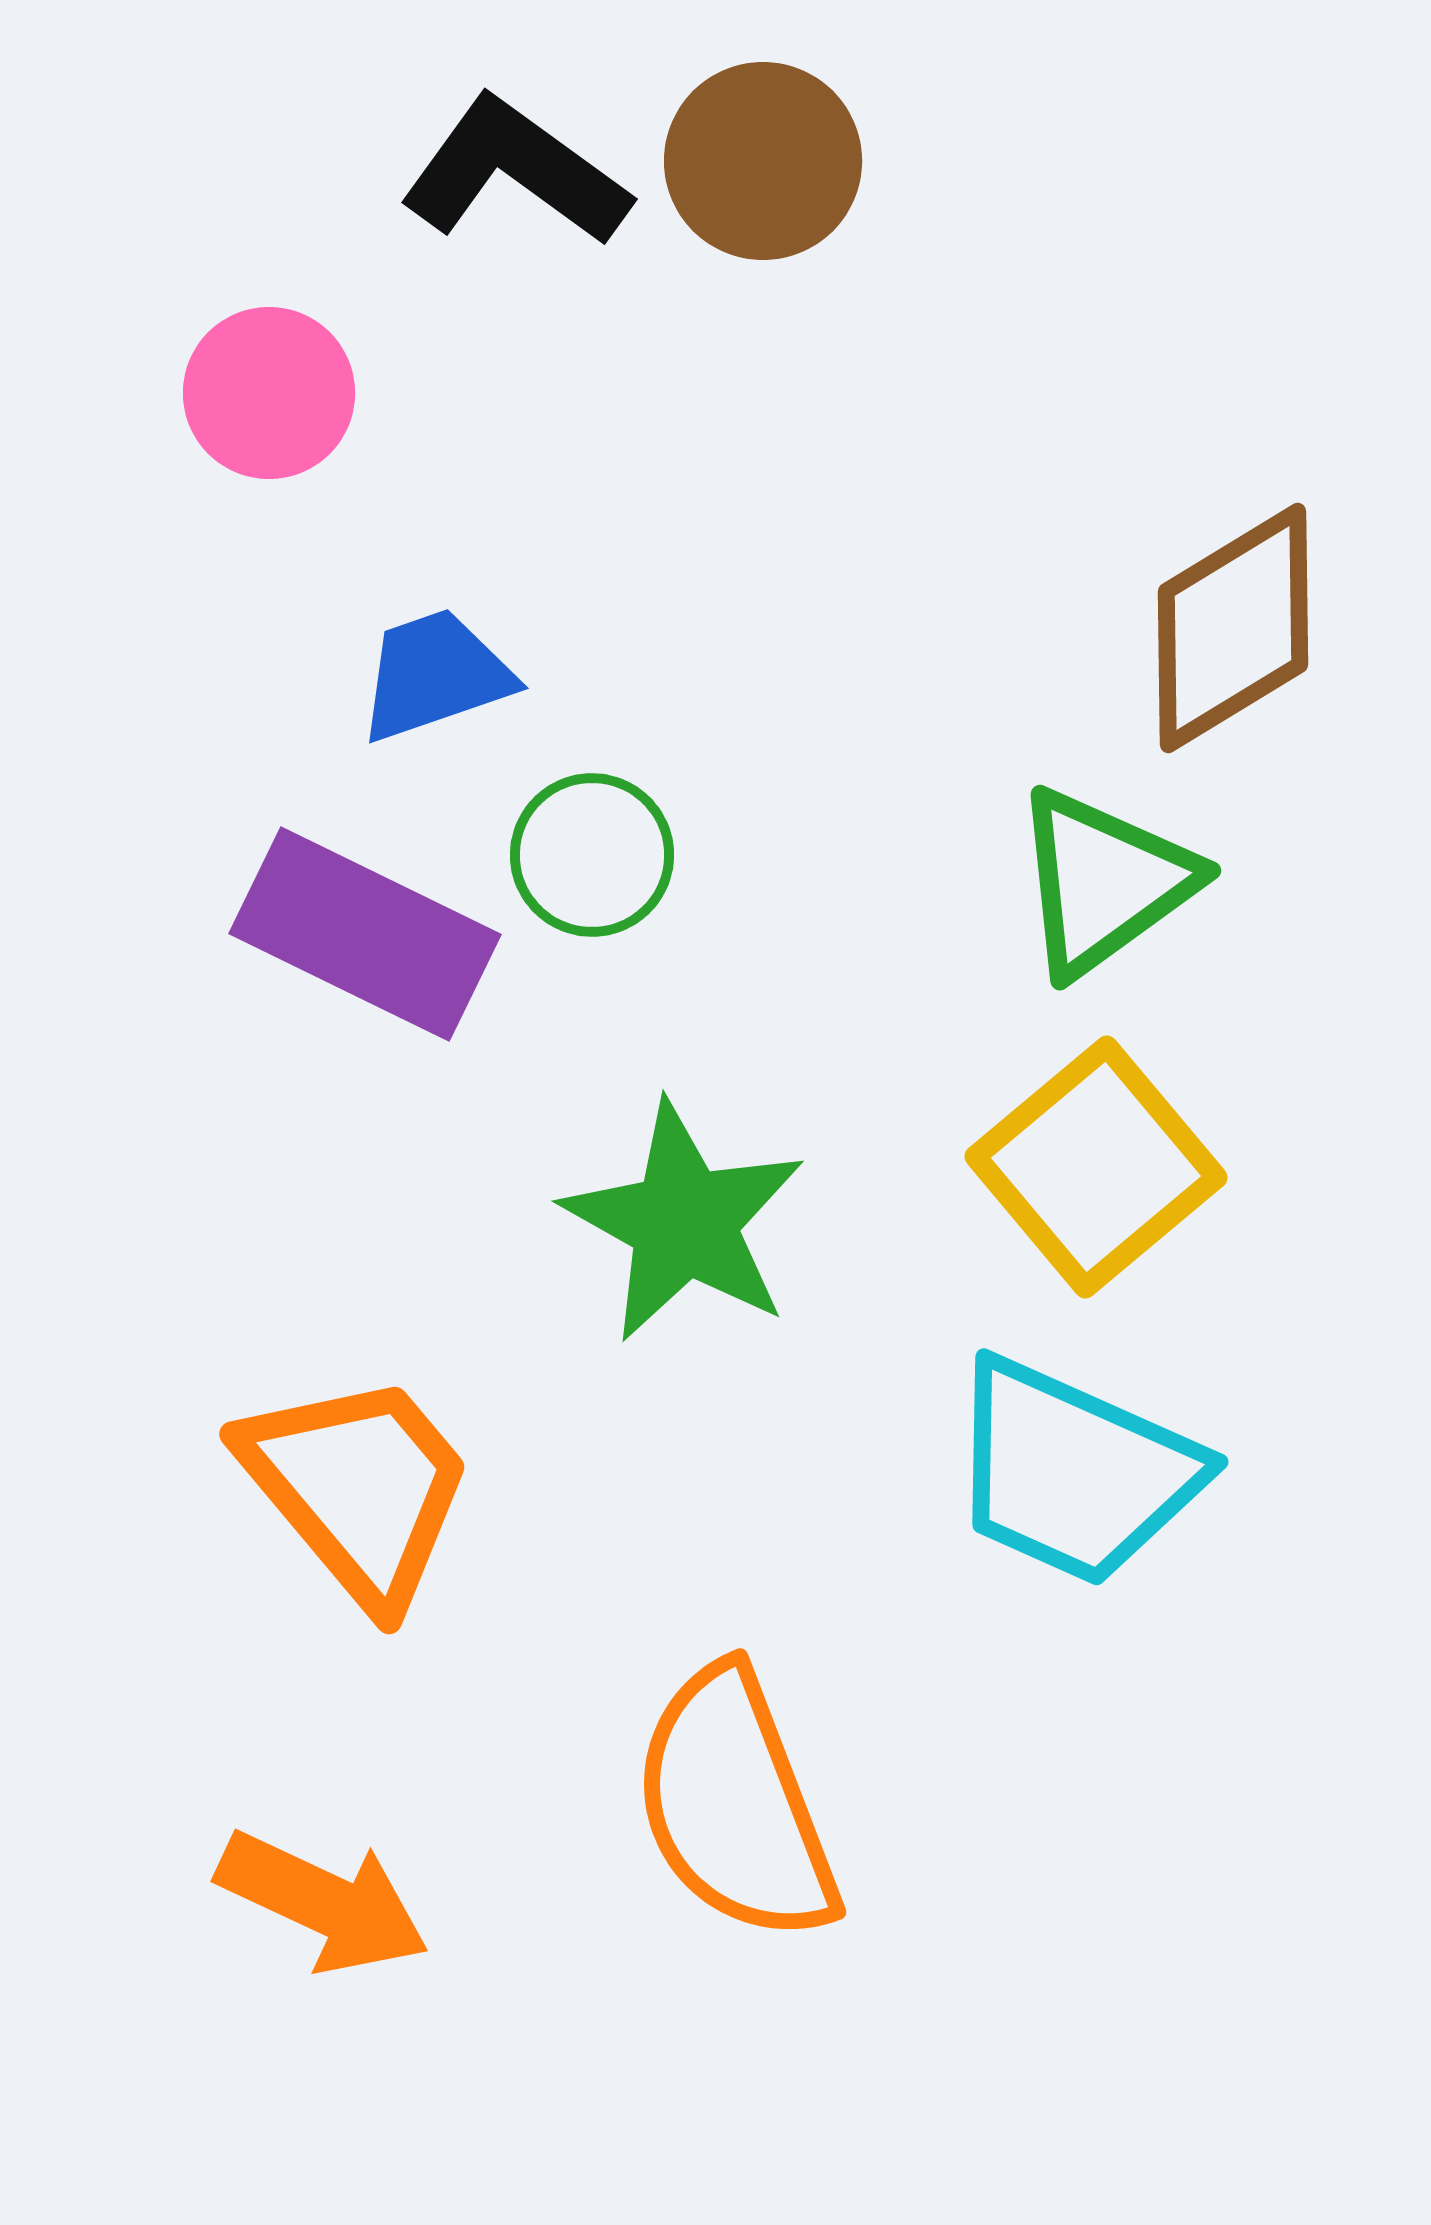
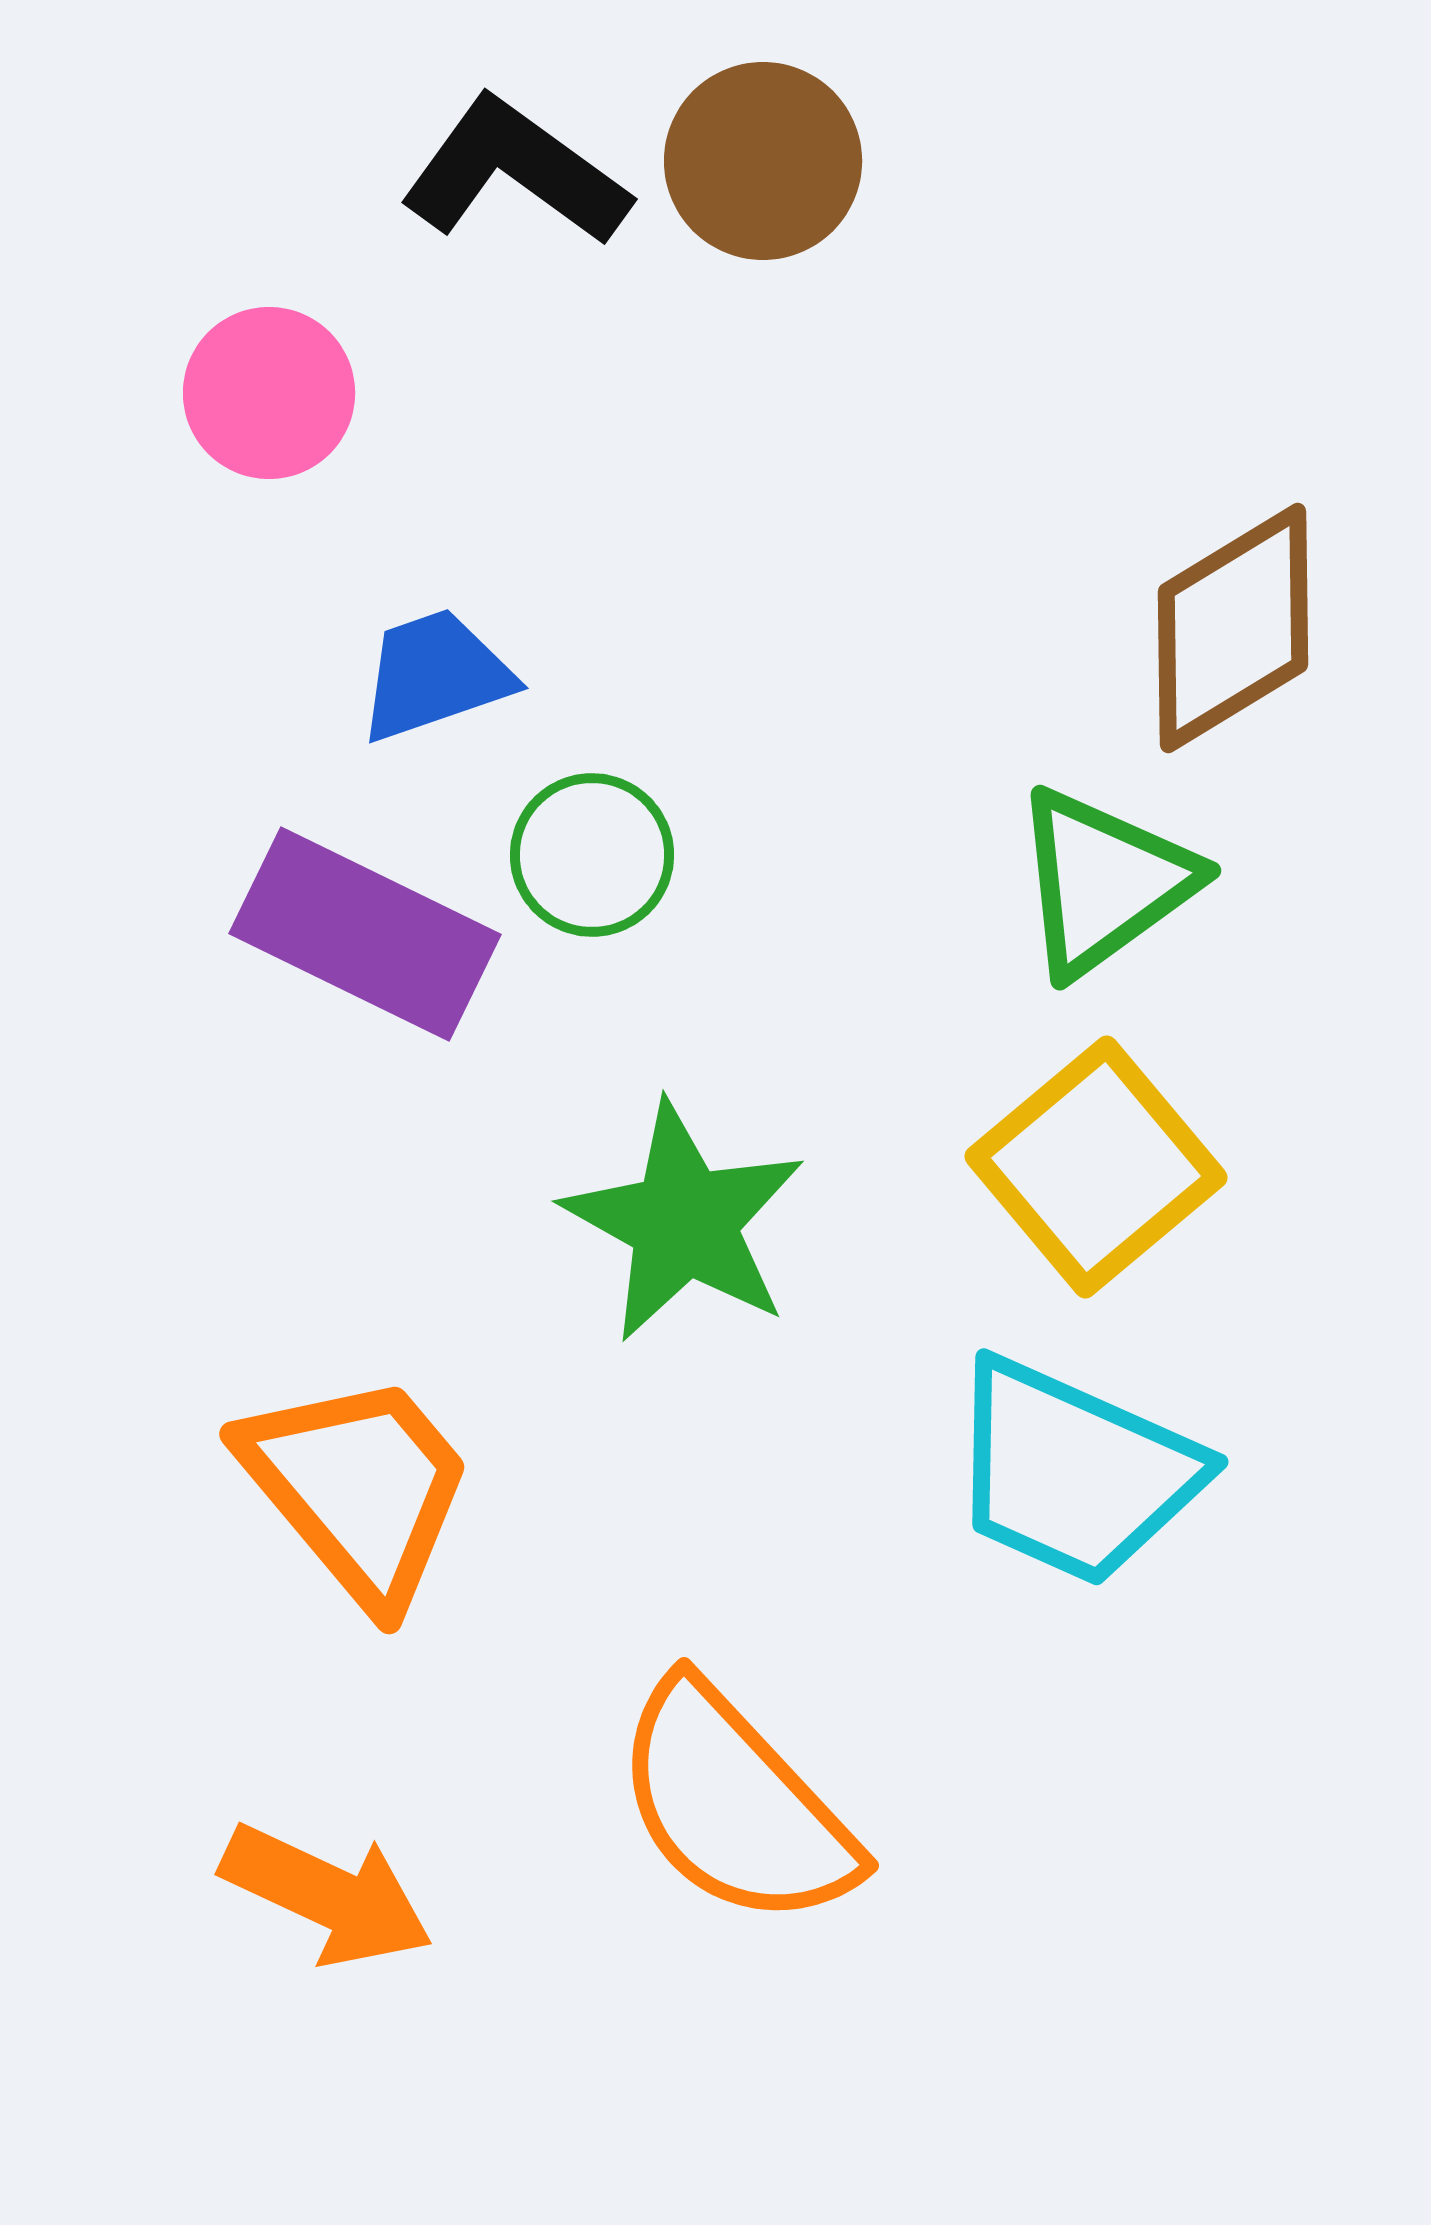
orange semicircle: rotated 22 degrees counterclockwise
orange arrow: moved 4 px right, 7 px up
